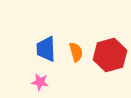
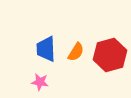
orange semicircle: rotated 48 degrees clockwise
